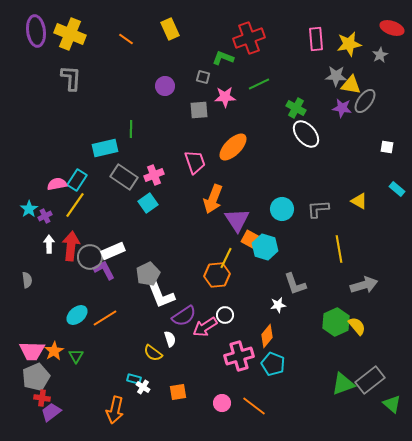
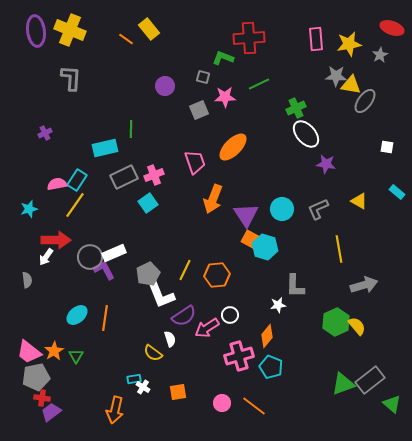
yellow rectangle at (170, 29): moved 21 px left; rotated 15 degrees counterclockwise
yellow cross at (70, 34): moved 4 px up
red cross at (249, 38): rotated 16 degrees clockwise
green cross at (296, 108): rotated 36 degrees clockwise
purple star at (342, 108): moved 16 px left, 56 px down
gray square at (199, 110): rotated 18 degrees counterclockwise
gray rectangle at (124, 177): rotated 60 degrees counterclockwise
cyan rectangle at (397, 189): moved 3 px down
cyan star at (29, 209): rotated 18 degrees clockwise
gray L-shape at (318, 209): rotated 20 degrees counterclockwise
purple cross at (45, 216): moved 83 px up
purple triangle at (237, 220): moved 9 px right, 5 px up
white arrow at (49, 244): moved 3 px left, 13 px down; rotated 144 degrees counterclockwise
red arrow at (71, 246): moved 15 px left, 6 px up; rotated 84 degrees clockwise
white rectangle at (113, 251): moved 1 px right, 2 px down
yellow line at (226, 258): moved 41 px left, 12 px down
gray L-shape at (295, 284): moved 2 px down; rotated 20 degrees clockwise
white circle at (225, 315): moved 5 px right
orange line at (105, 318): rotated 50 degrees counterclockwise
pink arrow at (205, 327): moved 2 px right, 1 px down
pink trapezoid at (32, 351): moved 3 px left, 1 px down; rotated 36 degrees clockwise
cyan pentagon at (273, 364): moved 2 px left, 3 px down
gray pentagon at (36, 377): rotated 12 degrees clockwise
cyan rectangle at (134, 379): rotated 24 degrees counterclockwise
